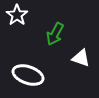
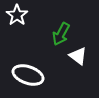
green arrow: moved 6 px right
white triangle: moved 3 px left, 2 px up; rotated 18 degrees clockwise
